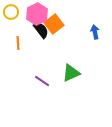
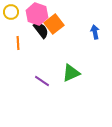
pink hexagon: rotated 15 degrees counterclockwise
